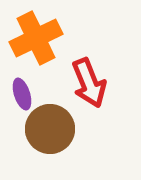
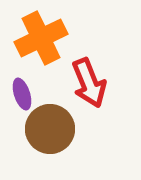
orange cross: moved 5 px right
